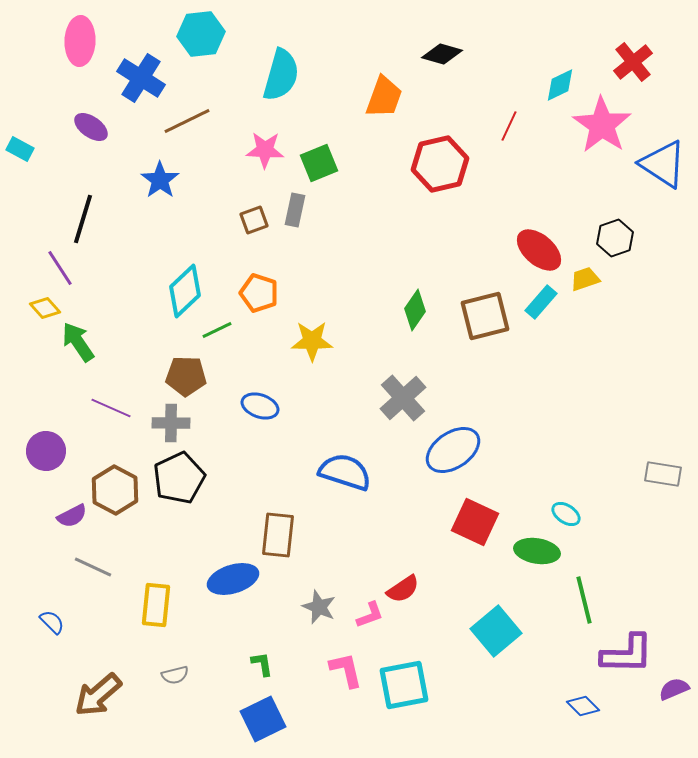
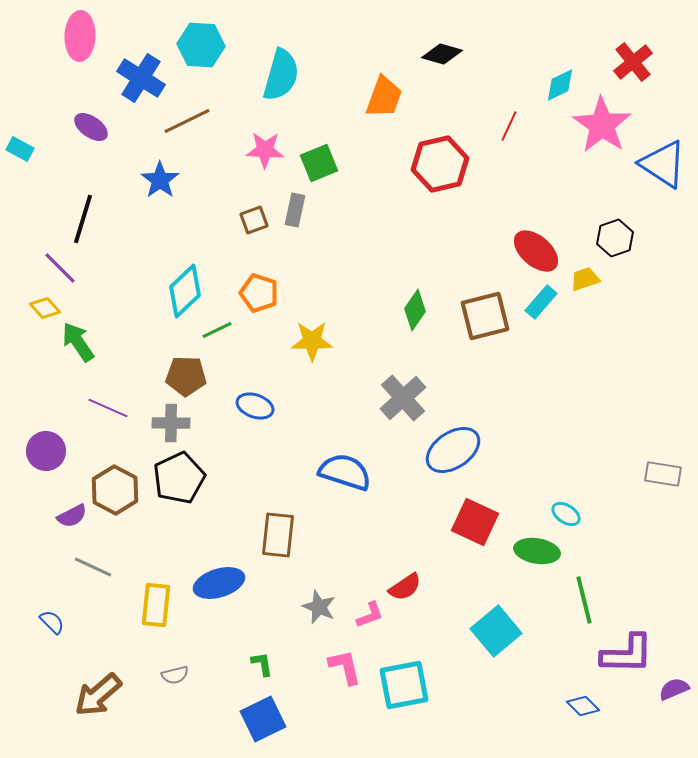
cyan hexagon at (201, 34): moved 11 px down; rotated 9 degrees clockwise
pink ellipse at (80, 41): moved 5 px up
red ellipse at (539, 250): moved 3 px left, 1 px down
purple line at (60, 268): rotated 12 degrees counterclockwise
blue ellipse at (260, 406): moved 5 px left
purple line at (111, 408): moved 3 px left
blue ellipse at (233, 579): moved 14 px left, 4 px down
red semicircle at (403, 589): moved 2 px right, 2 px up
pink L-shape at (346, 670): moved 1 px left, 3 px up
